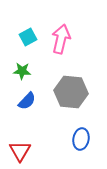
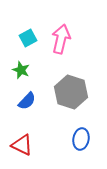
cyan square: moved 1 px down
green star: moved 1 px left, 1 px up; rotated 18 degrees clockwise
gray hexagon: rotated 12 degrees clockwise
red triangle: moved 2 px right, 6 px up; rotated 35 degrees counterclockwise
